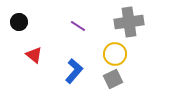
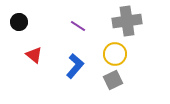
gray cross: moved 2 px left, 1 px up
blue L-shape: moved 1 px right, 5 px up
gray square: moved 1 px down
